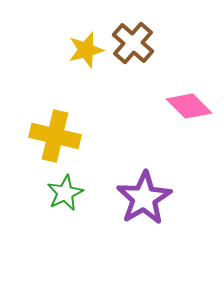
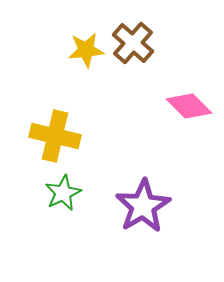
yellow star: rotated 9 degrees clockwise
green star: moved 2 px left
purple star: moved 1 px left, 8 px down
